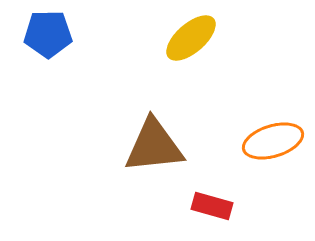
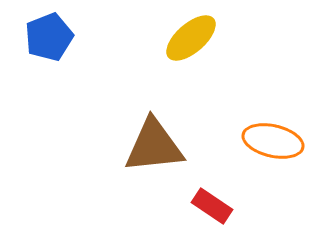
blue pentagon: moved 1 px right, 3 px down; rotated 21 degrees counterclockwise
orange ellipse: rotated 30 degrees clockwise
red rectangle: rotated 18 degrees clockwise
